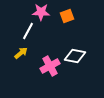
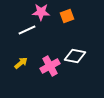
white line: moved 1 px left, 1 px up; rotated 36 degrees clockwise
yellow arrow: moved 10 px down
